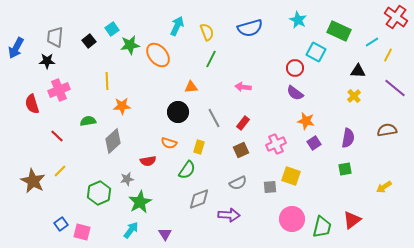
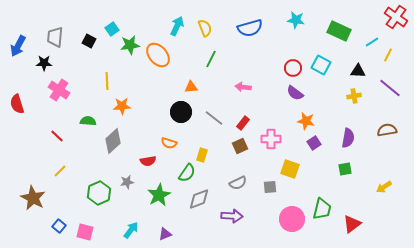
cyan star at (298, 20): moved 2 px left; rotated 18 degrees counterclockwise
yellow semicircle at (207, 32): moved 2 px left, 4 px up
black square at (89, 41): rotated 24 degrees counterclockwise
blue arrow at (16, 48): moved 2 px right, 2 px up
cyan square at (316, 52): moved 5 px right, 13 px down
black star at (47, 61): moved 3 px left, 2 px down
red circle at (295, 68): moved 2 px left
purple line at (395, 88): moved 5 px left
pink cross at (59, 90): rotated 35 degrees counterclockwise
yellow cross at (354, 96): rotated 32 degrees clockwise
red semicircle at (32, 104): moved 15 px left
black circle at (178, 112): moved 3 px right
gray line at (214, 118): rotated 24 degrees counterclockwise
green semicircle at (88, 121): rotated 14 degrees clockwise
pink cross at (276, 144): moved 5 px left, 5 px up; rotated 24 degrees clockwise
yellow rectangle at (199, 147): moved 3 px right, 8 px down
brown square at (241, 150): moved 1 px left, 4 px up
green semicircle at (187, 170): moved 3 px down
yellow square at (291, 176): moved 1 px left, 7 px up
gray star at (127, 179): moved 3 px down
brown star at (33, 181): moved 17 px down
green star at (140, 202): moved 19 px right, 7 px up
purple arrow at (229, 215): moved 3 px right, 1 px down
red triangle at (352, 220): moved 4 px down
blue square at (61, 224): moved 2 px left, 2 px down; rotated 16 degrees counterclockwise
green trapezoid at (322, 227): moved 18 px up
pink square at (82, 232): moved 3 px right
purple triangle at (165, 234): rotated 40 degrees clockwise
